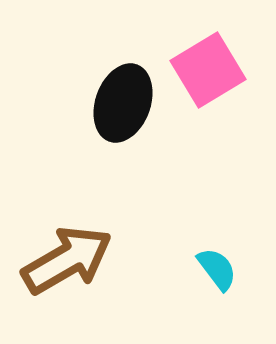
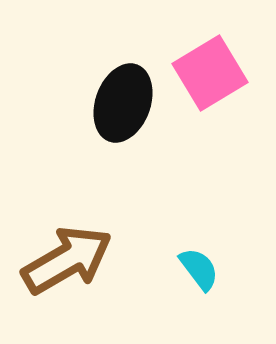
pink square: moved 2 px right, 3 px down
cyan semicircle: moved 18 px left
